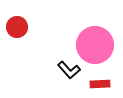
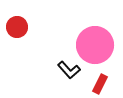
red rectangle: rotated 60 degrees counterclockwise
